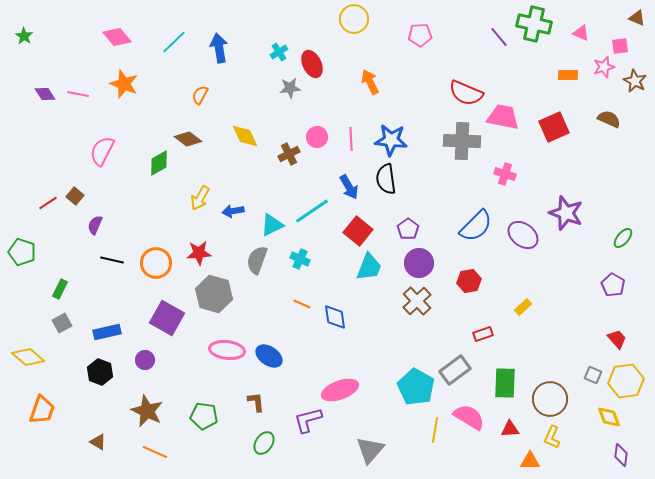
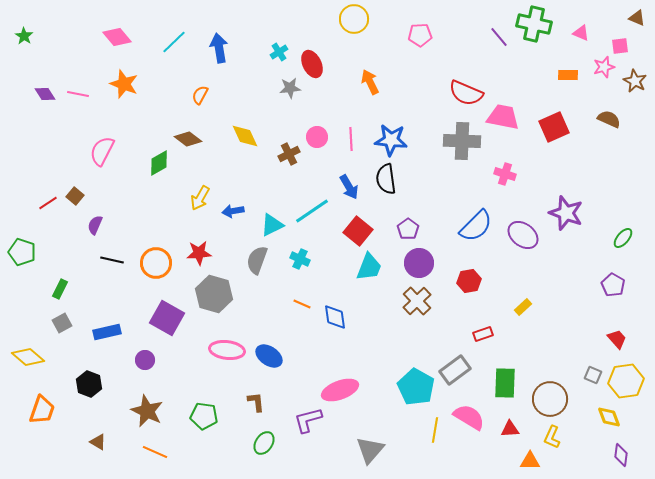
black hexagon at (100, 372): moved 11 px left, 12 px down
